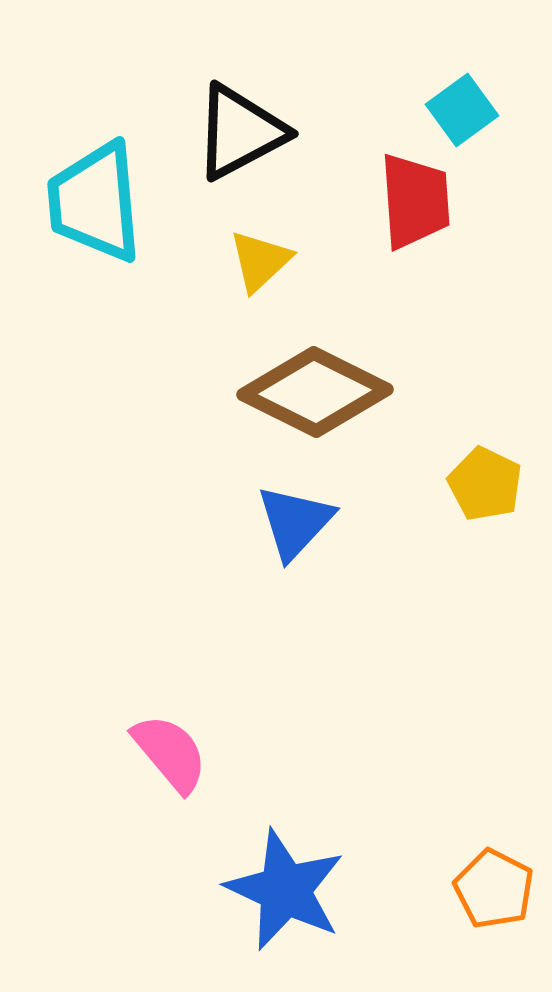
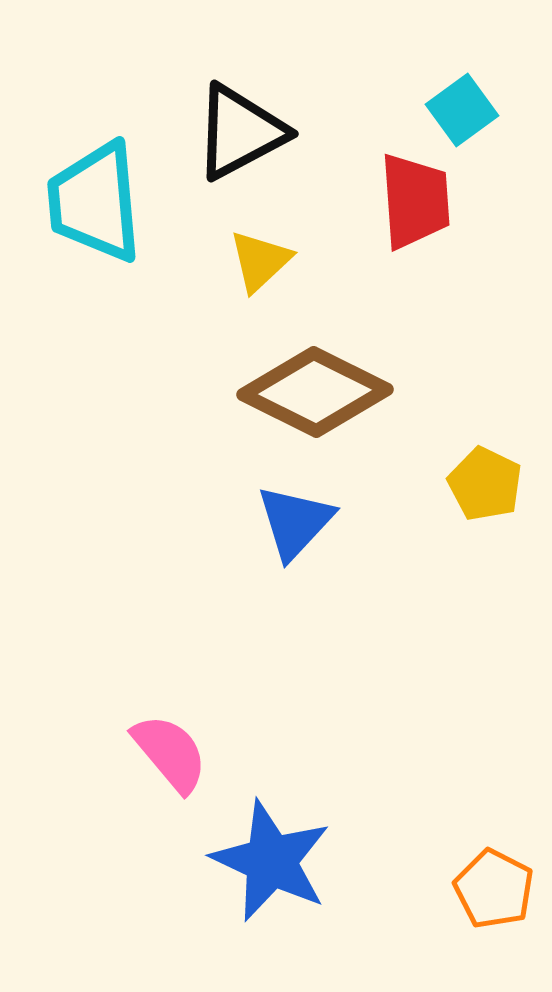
blue star: moved 14 px left, 29 px up
